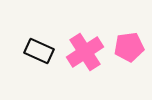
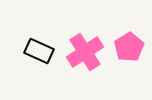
pink pentagon: rotated 24 degrees counterclockwise
